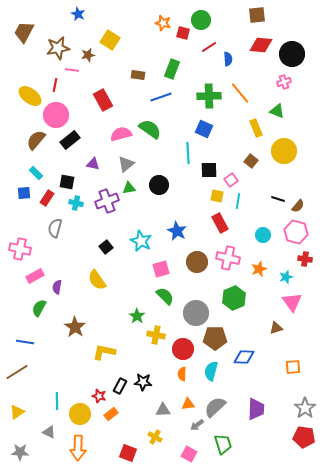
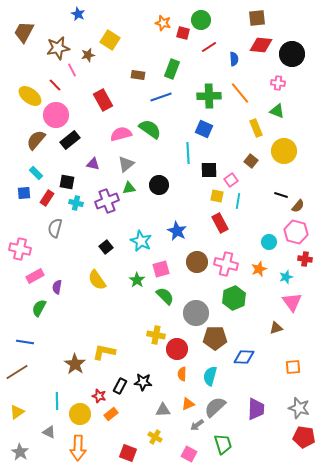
brown square at (257, 15): moved 3 px down
blue semicircle at (228, 59): moved 6 px right
pink line at (72, 70): rotated 56 degrees clockwise
pink cross at (284, 82): moved 6 px left, 1 px down; rotated 24 degrees clockwise
red line at (55, 85): rotated 56 degrees counterclockwise
black line at (278, 199): moved 3 px right, 4 px up
cyan circle at (263, 235): moved 6 px right, 7 px down
pink cross at (228, 258): moved 2 px left, 6 px down
green star at (137, 316): moved 36 px up
brown star at (75, 327): moved 37 px down
red circle at (183, 349): moved 6 px left
cyan semicircle at (211, 371): moved 1 px left, 5 px down
orange triangle at (188, 404): rotated 16 degrees counterclockwise
gray star at (305, 408): moved 6 px left; rotated 20 degrees counterclockwise
gray star at (20, 452): rotated 30 degrees clockwise
